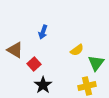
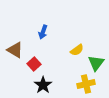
yellow cross: moved 1 px left, 2 px up
